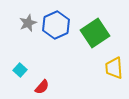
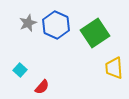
blue hexagon: rotated 12 degrees counterclockwise
